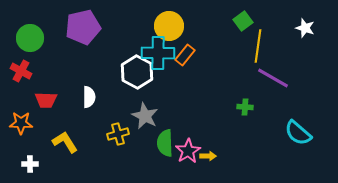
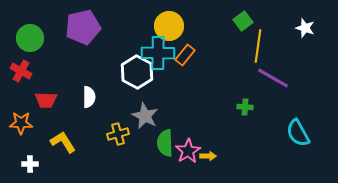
cyan semicircle: rotated 20 degrees clockwise
yellow L-shape: moved 2 px left
